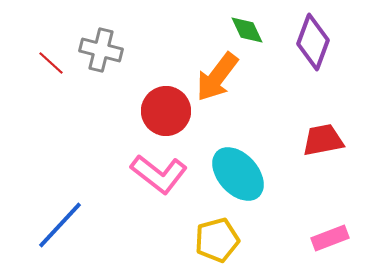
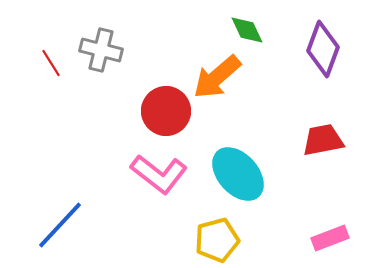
purple diamond: moved 10 px right, 7 px down
red line: rotated 16 degrees clockwise
orange arrow: rotated 12 degrees clockwise
